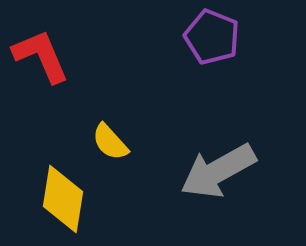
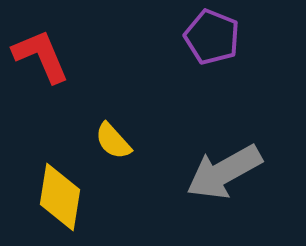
yellow semicircle: moved 3 px right, 1 px up
gray arrow: moved 6 px right, 1 px down
yellow diamond: moved 3 px left, 2 px up
